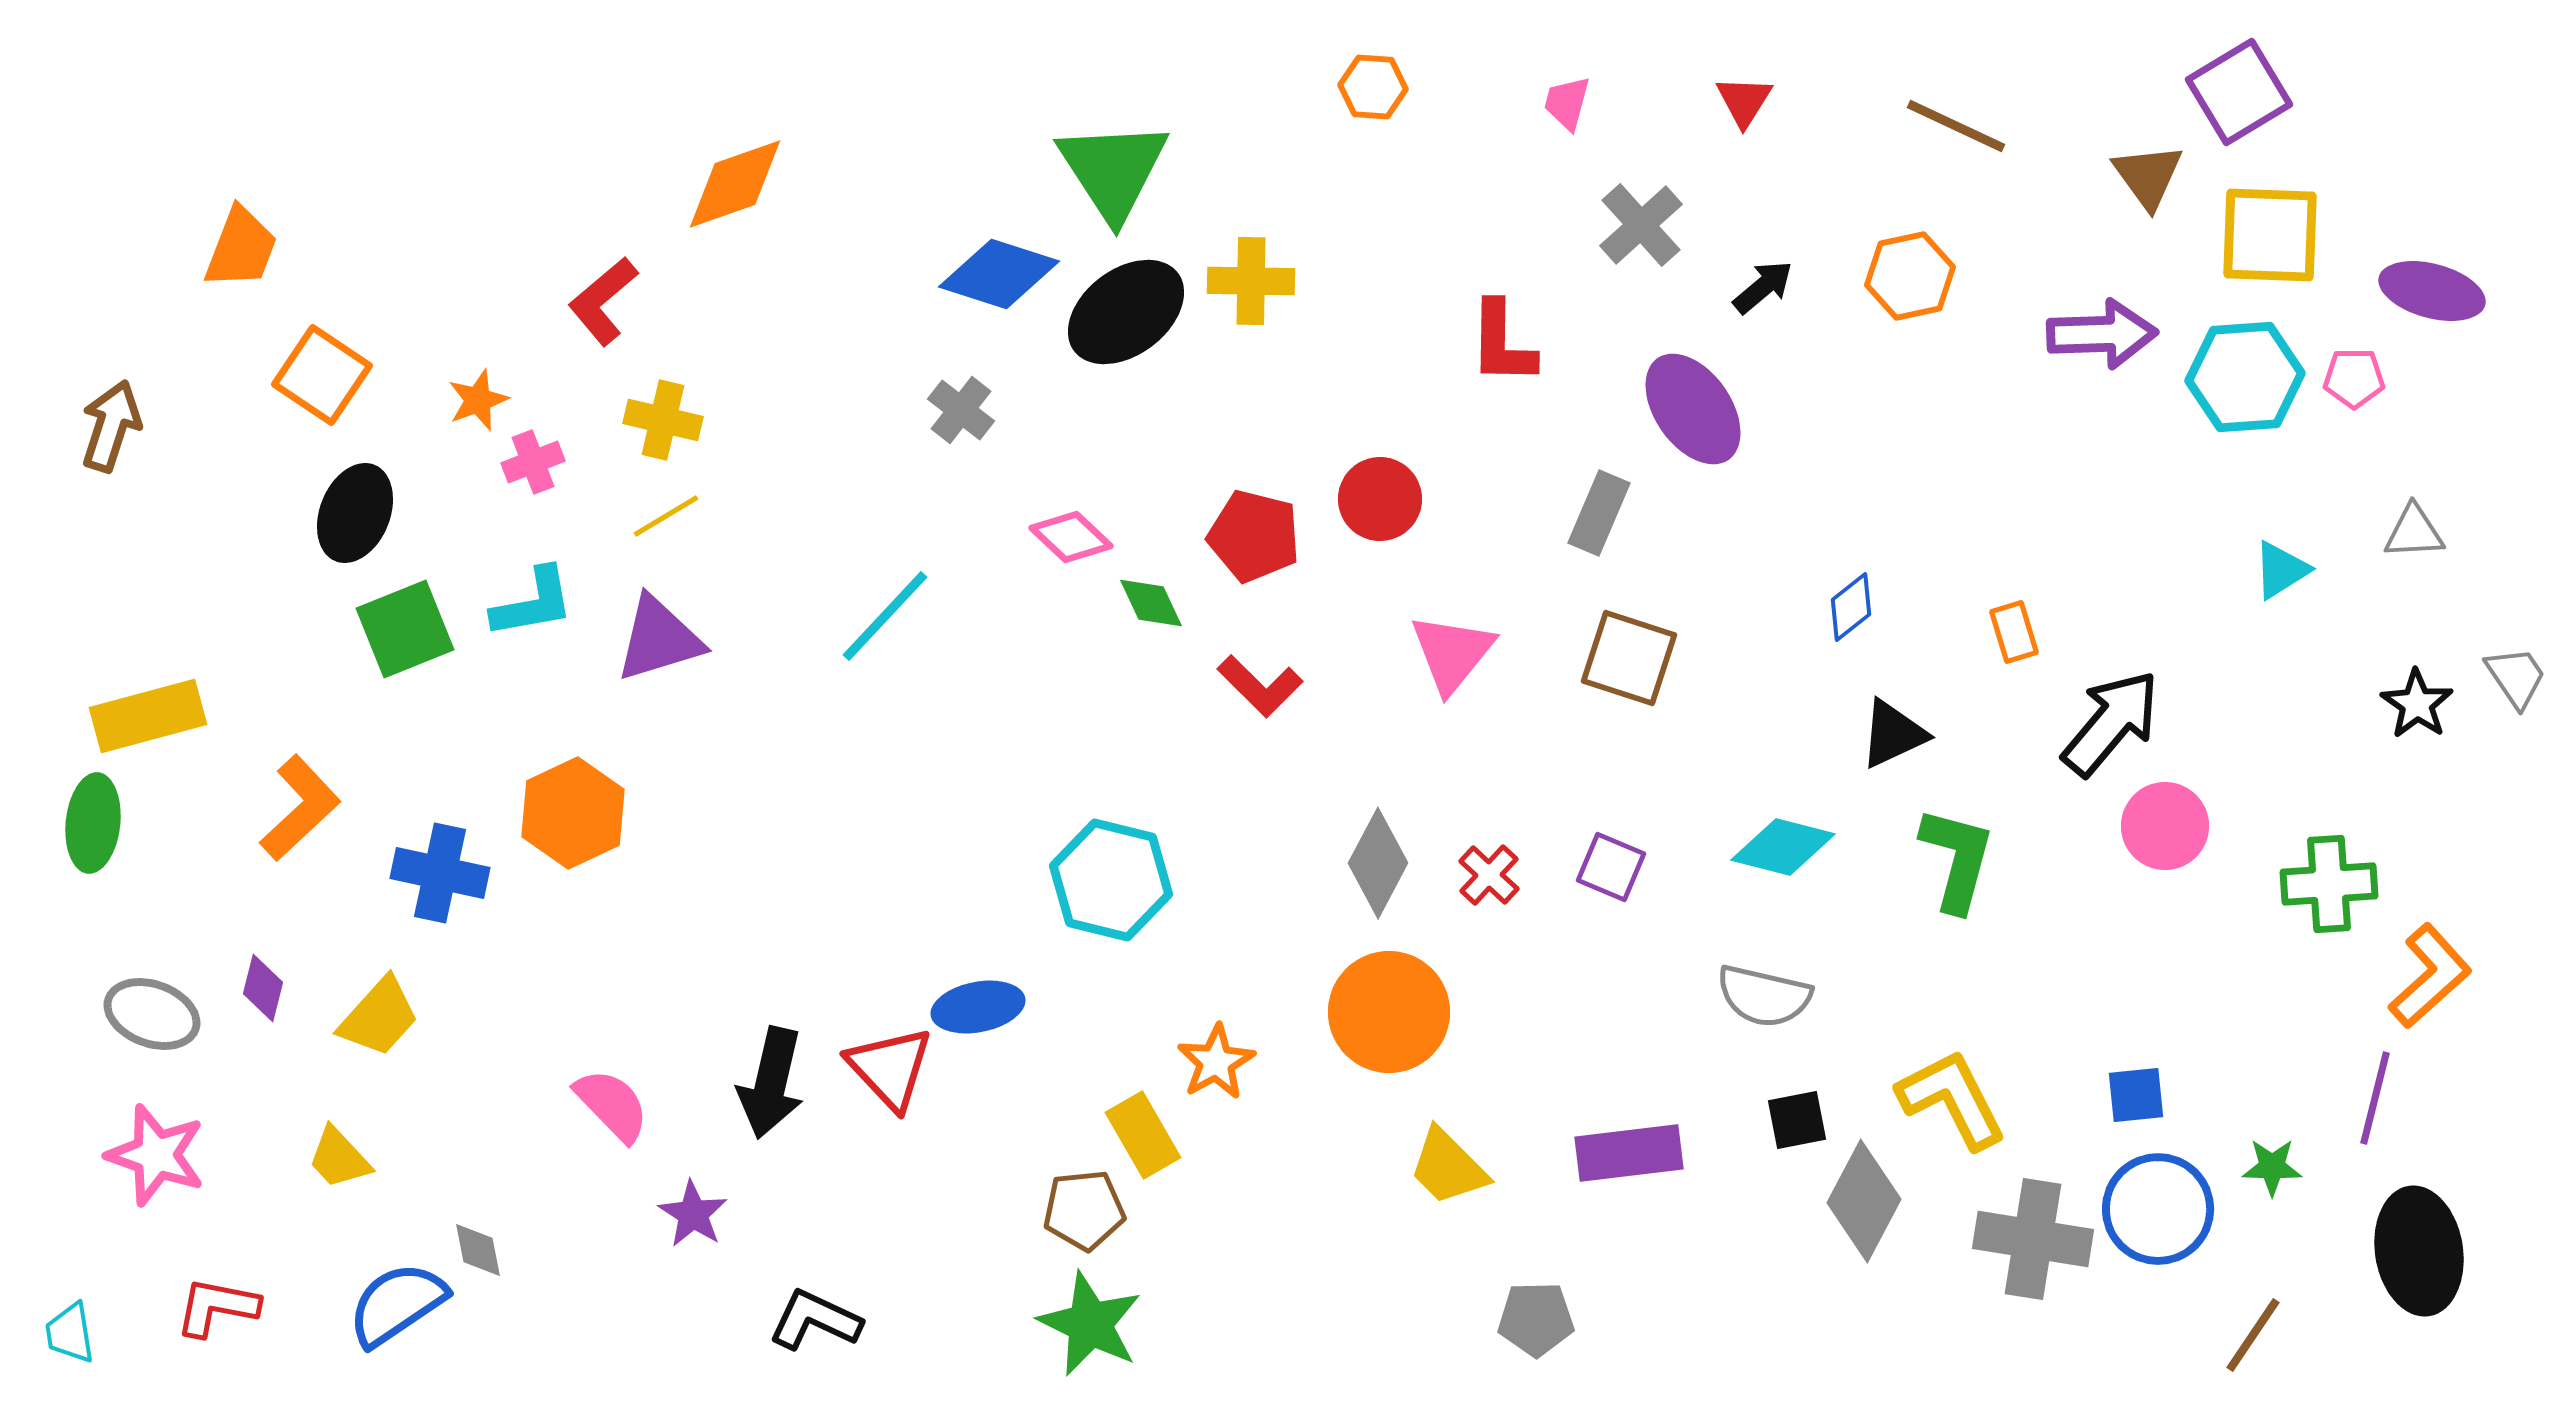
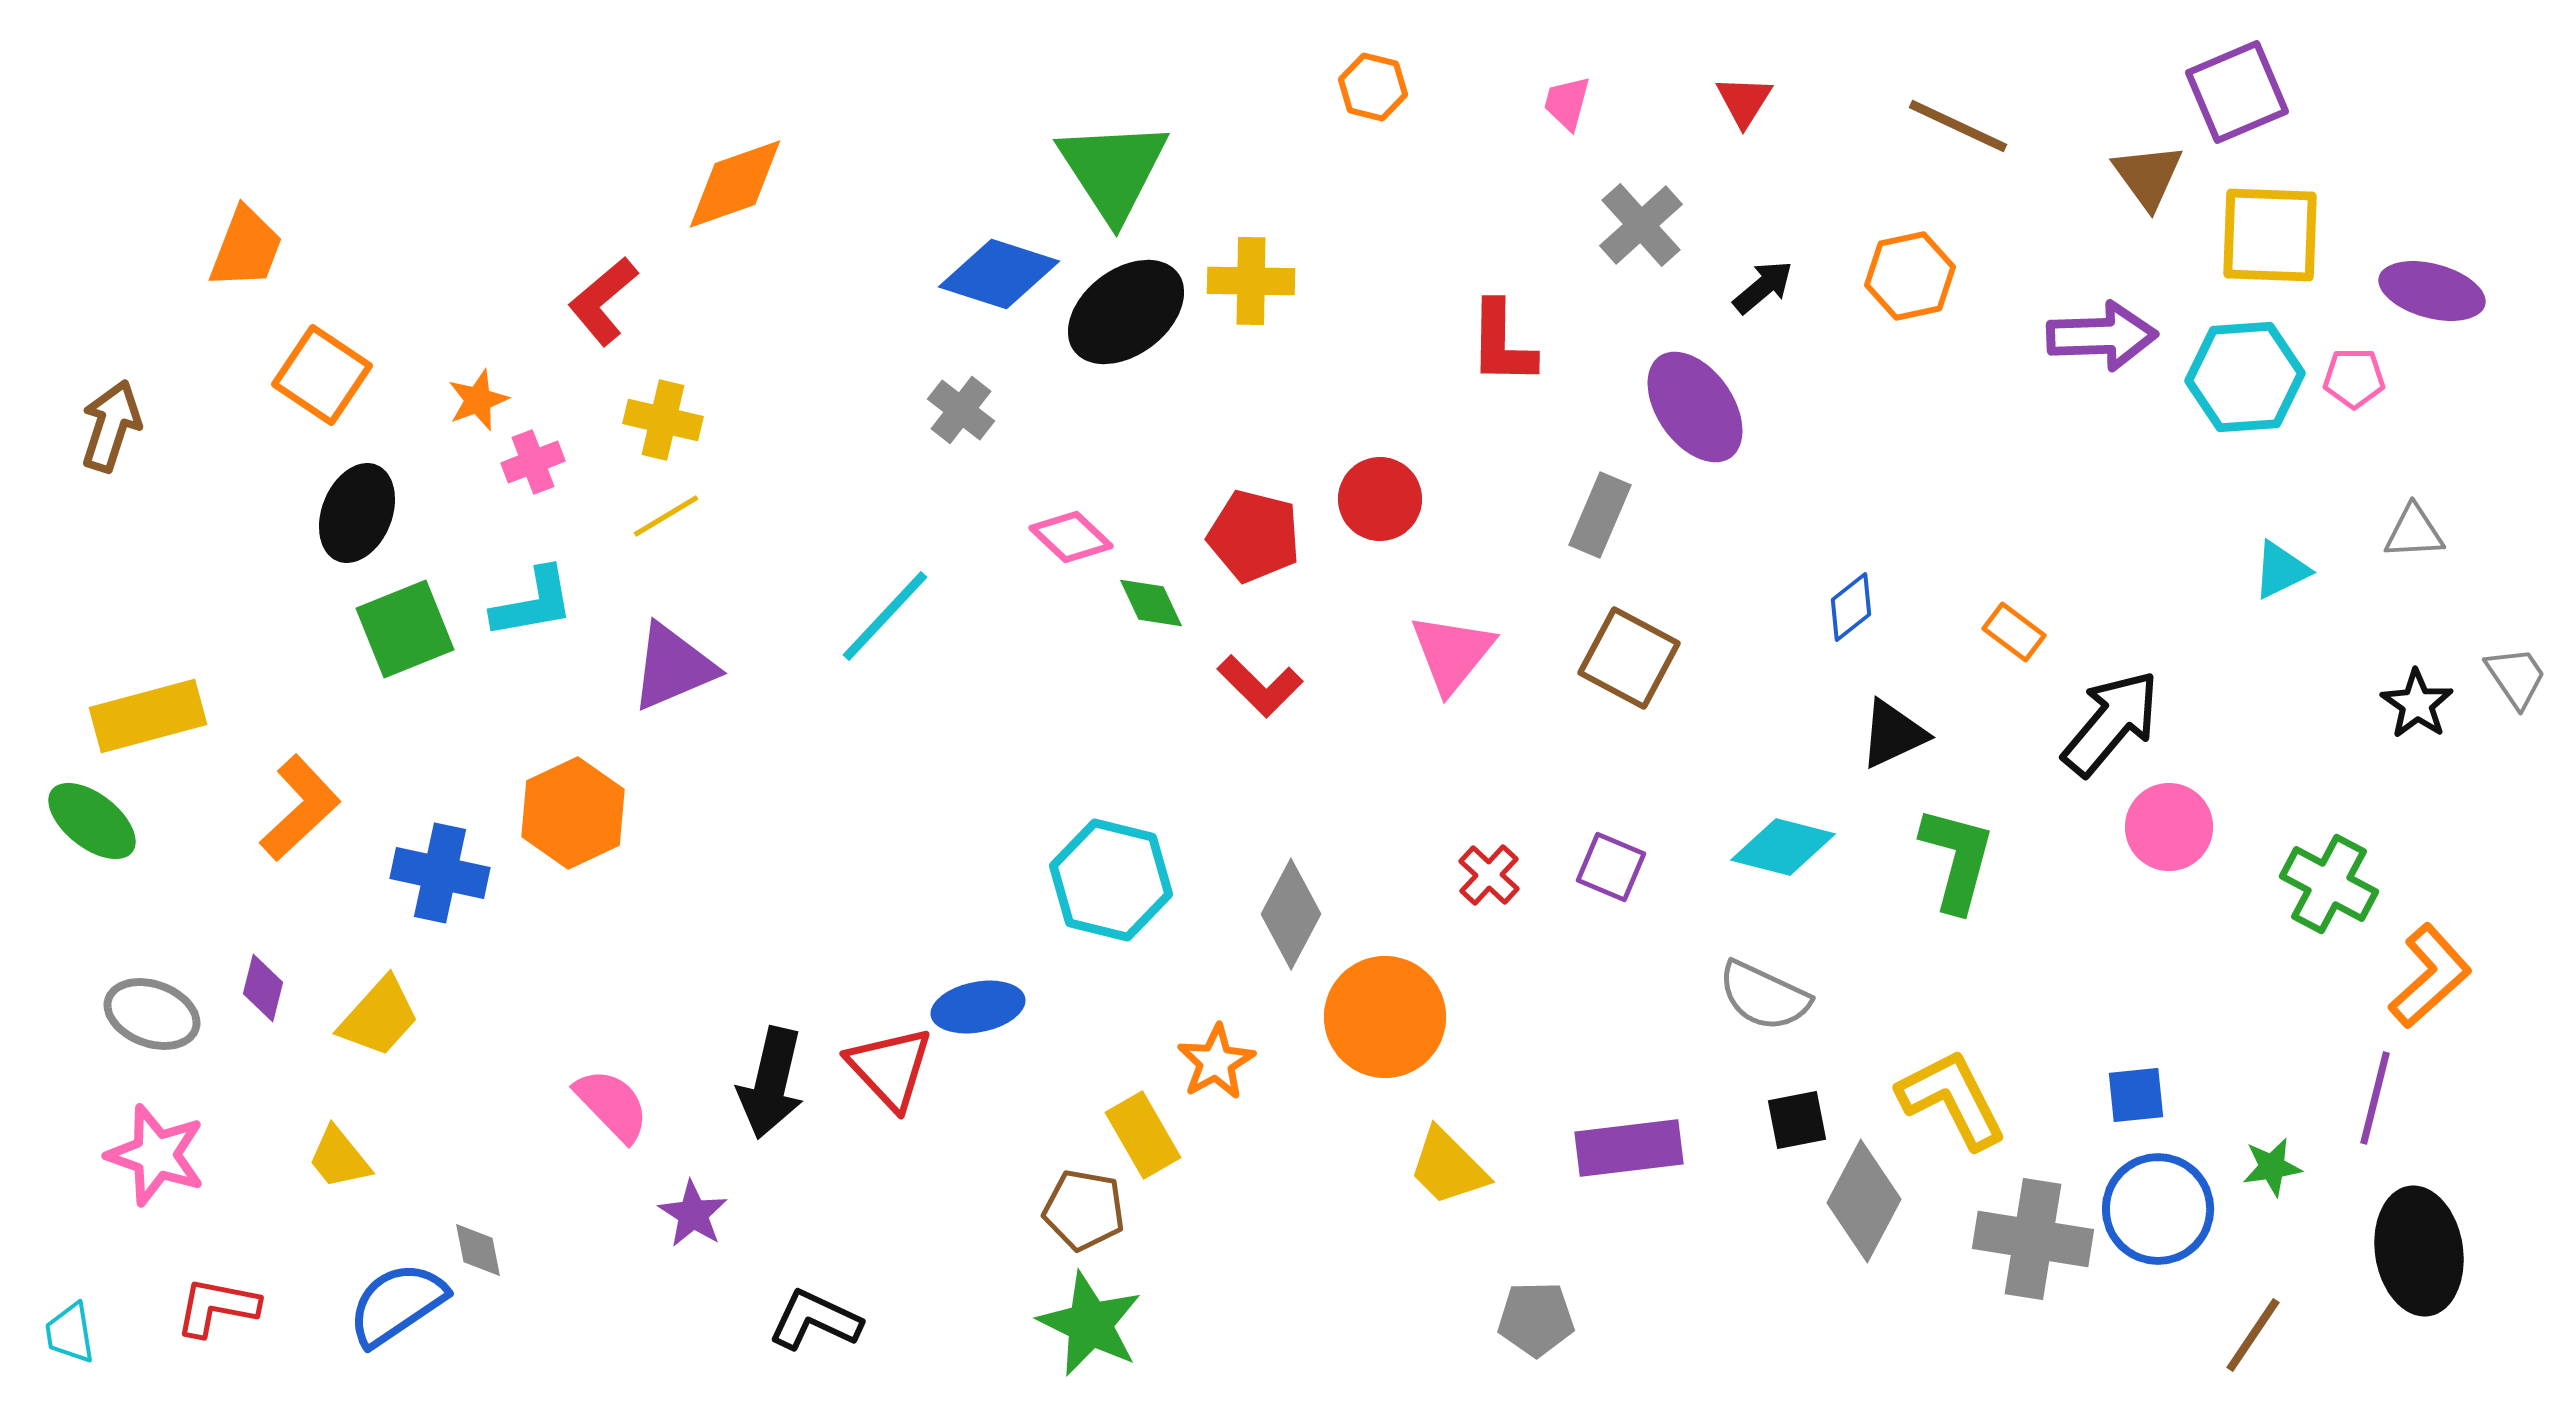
orange hexagon at (1373, 87): rotated 10 degrees clockwise
purple square at (2239, 92): moved 2 px left; rotated 8 degrees clockwise
brown line at (1956, 126): moved 2 px right
orange trapezoid at (241, 248): moved 5 px right
purple arrow at (2102, 334): moved 2 px down
purple ellipse at (1693, 409): moved 2 px right, 2 px up
black ellipse at (355, 513): moved 2 px right
gray rectangle at (1599, 513): moved 1 px right, 2 px down
cyan triangle at (2281, 570): rotated 6 degrees clockwise
orange rectangle at (2014, 632): rotated 36 degrees counterclockwise
purple triangle at (659, 639): moved 14 px right, 28 px down; rotated 6 degrees counterclockwise
brown square at (1629, 658): rotated 10 degrees clockwise
green ellipse at (93, 823): moved 1 px left, 2 px up; rotated 58 degrees counterclockwise
pink circle at (2165, 826): moved 4 px right, 1 px down
gray diamond at (1378, 863): moved 87 px left, 51 px down
green cross at (2329, 884): rotated 32 degrees clockwise
gray semicircle at (1764, 996): rotated 12 degrees clockwise
orange circle at (1389, 1012): moved 4 px left, 5 px down
purple rectangle at (1629, 1153): moved 5 px up
yellow trapezoid at (339, 1158): rotated 4 degrees clockwise
green star at (2272, 1167): rotated 10 degrees counterclockwise
brown pentagon at (1084, 1210): rotated 16 degrees clockwise
